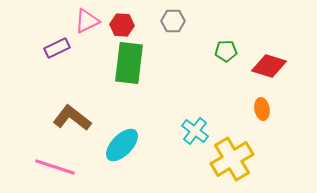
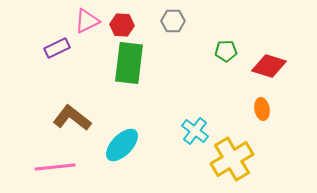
pink line: rotated 24 degrees counterclockwise
